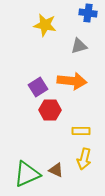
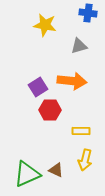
yellow arrow: moved 1 px right, 1 px down
